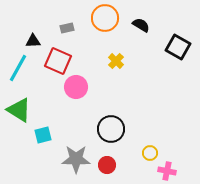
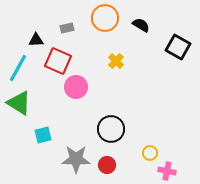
black triangle: moved 3 px right, 1 px up
green triangle: moved 7 px up
